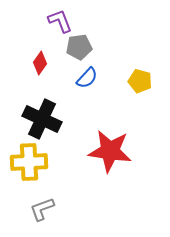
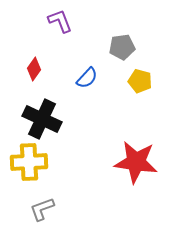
gray pentagon: moved 43 px right
red diamond: moved 6 px left, 6 px down
red star: moved 26 px right, 11 px down
